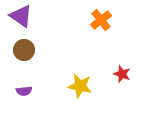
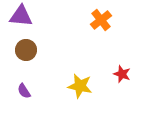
purple triangle: rotated 30 degrees counterclockwise
brown circle: moved 2 px right
purple semicircle: rotated 63 degrees clockwise
